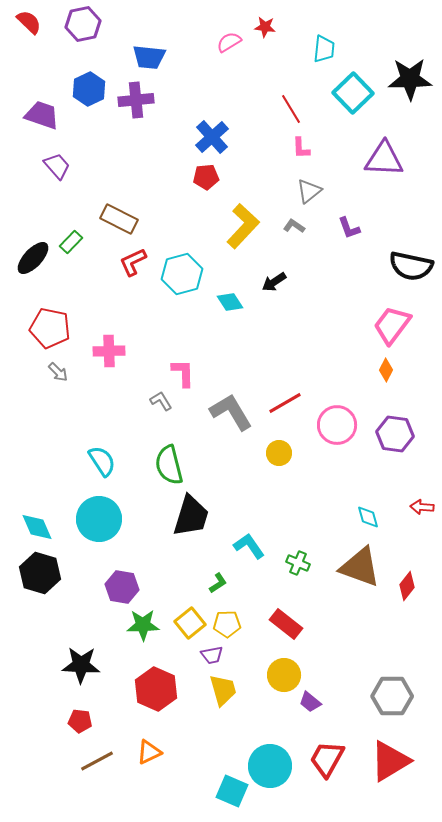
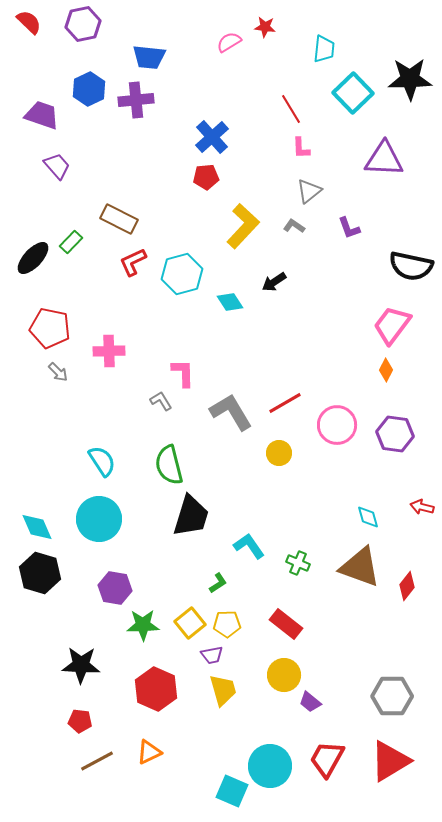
red arrow at (422, 507): rotated 10 degrees clockwise
purple hexagon at (122, 587): moved 7 px left, 1 px down
